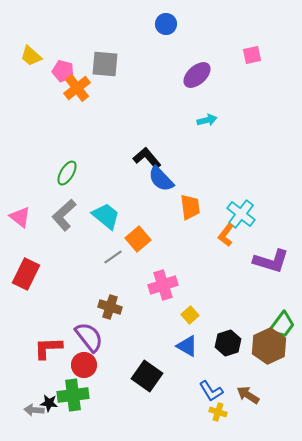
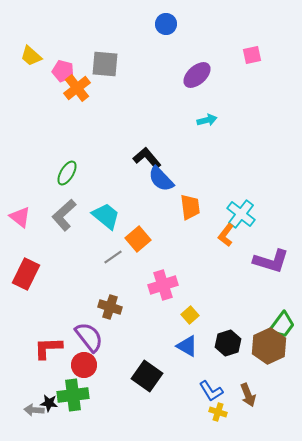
brown arrow: rotated 145 degrees counterclockwise
